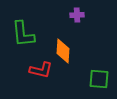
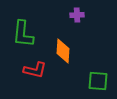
green L-shape: rotated 12 degrees clockwise
red L-shape: moved 6 px left
green square: moved 1 px left, 2 px down
